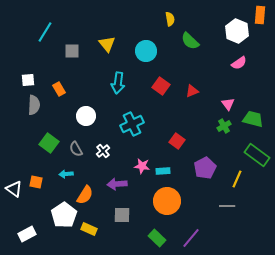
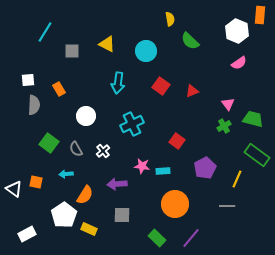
yellow triangle at (107, 44): rotated 24 degrees counterclockwise
orange circle at (167, 201): moved 8 px right, 3 px down
